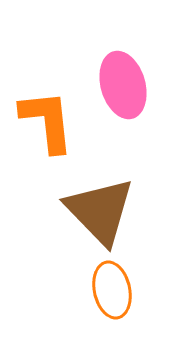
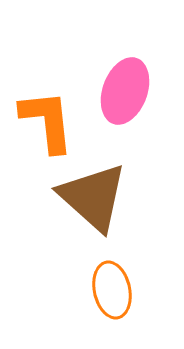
pink ellipse: moved 2 px right, 6 px down; rotated 36 degrees clockwise
brown triangle: moved 7 px left, 14 px up; rotated 4 degrees counterclockwise
